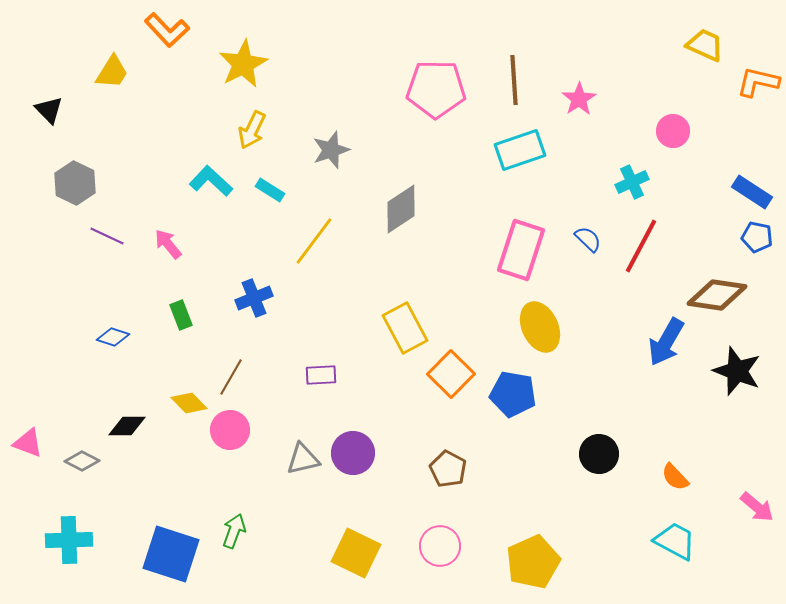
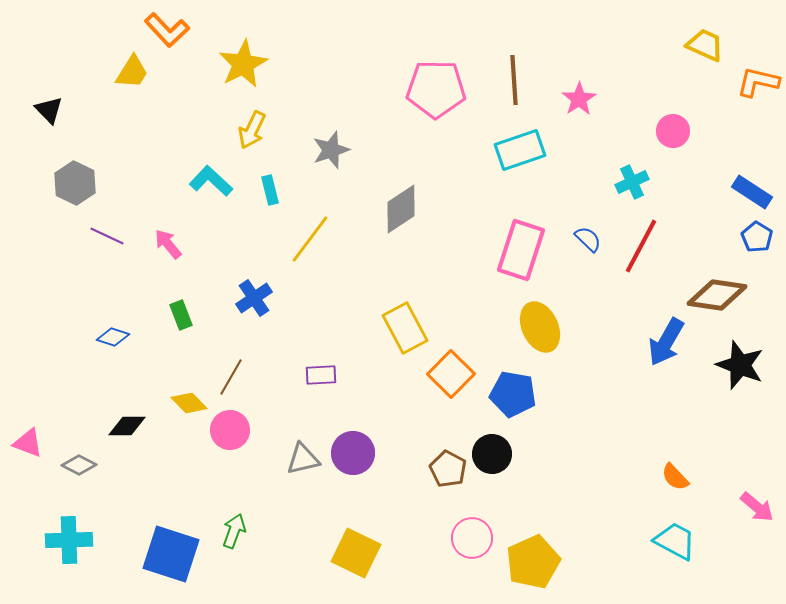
yellow trapezoid at (112, 72): moved 20 px right
cyan rectangle at (270, 190): rotated 44 degrees clockwise
blue pentagon at (757, 237): rotated 20 degrees clockwise
yellow line at (314, 241): moved 4 px left, 2 px up
blue cross at (254, 298): rotated 12 degrees counterclockwise
black star at (737, 371): moved 3 px right, 6 px up
black circle at (599, 454): moved 107 px left
gray diamond at (82, 461): moved 3 px left, 4 px down
pink circle at (440, 546): moved 32 px right, 8 px up
